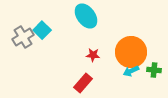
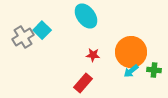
cyan arrow: rotated 14 degrees counterclockwise
